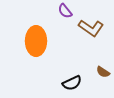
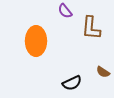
brown L-shape: rotated 60 degrees clockwise
